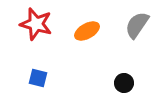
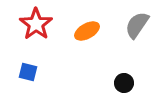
red star: rotated 20 degrees clockwise
blue square: moved 10 px left, 6 px up
